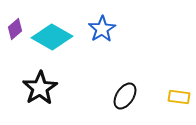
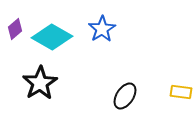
black star: moved 5 px up
yellow rectangle: moved 2 px right, 5 px up
